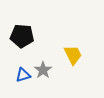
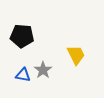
yellow trapezoid: moved 3 px right
blue triangle: rotated 28 degrees clockwise
